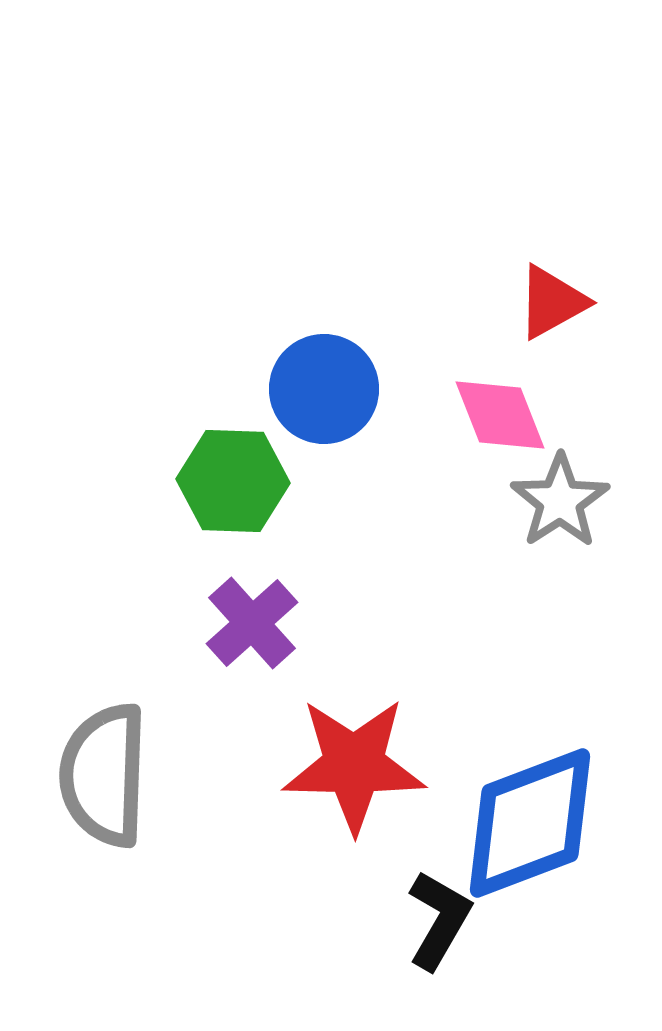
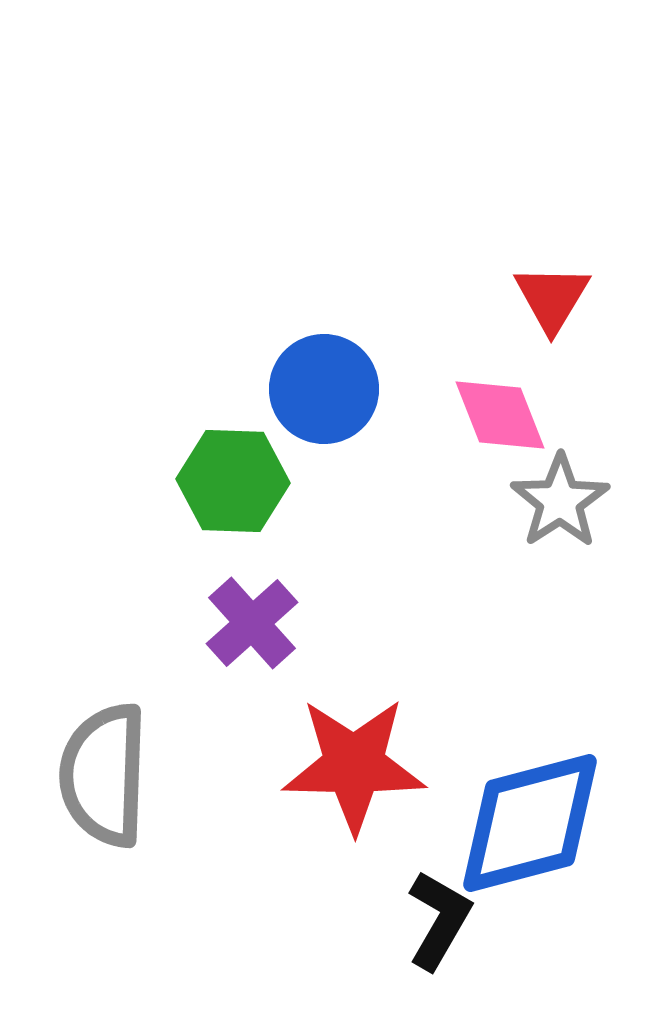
red triangle: moved 4 px up; rotated 30 degrees counterclockwise
blue diamond: rotated 6 degrees clockwise
